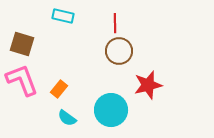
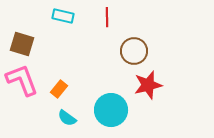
red line: moved 8 px left, 6 px up
brown circle: moved 15 px right
